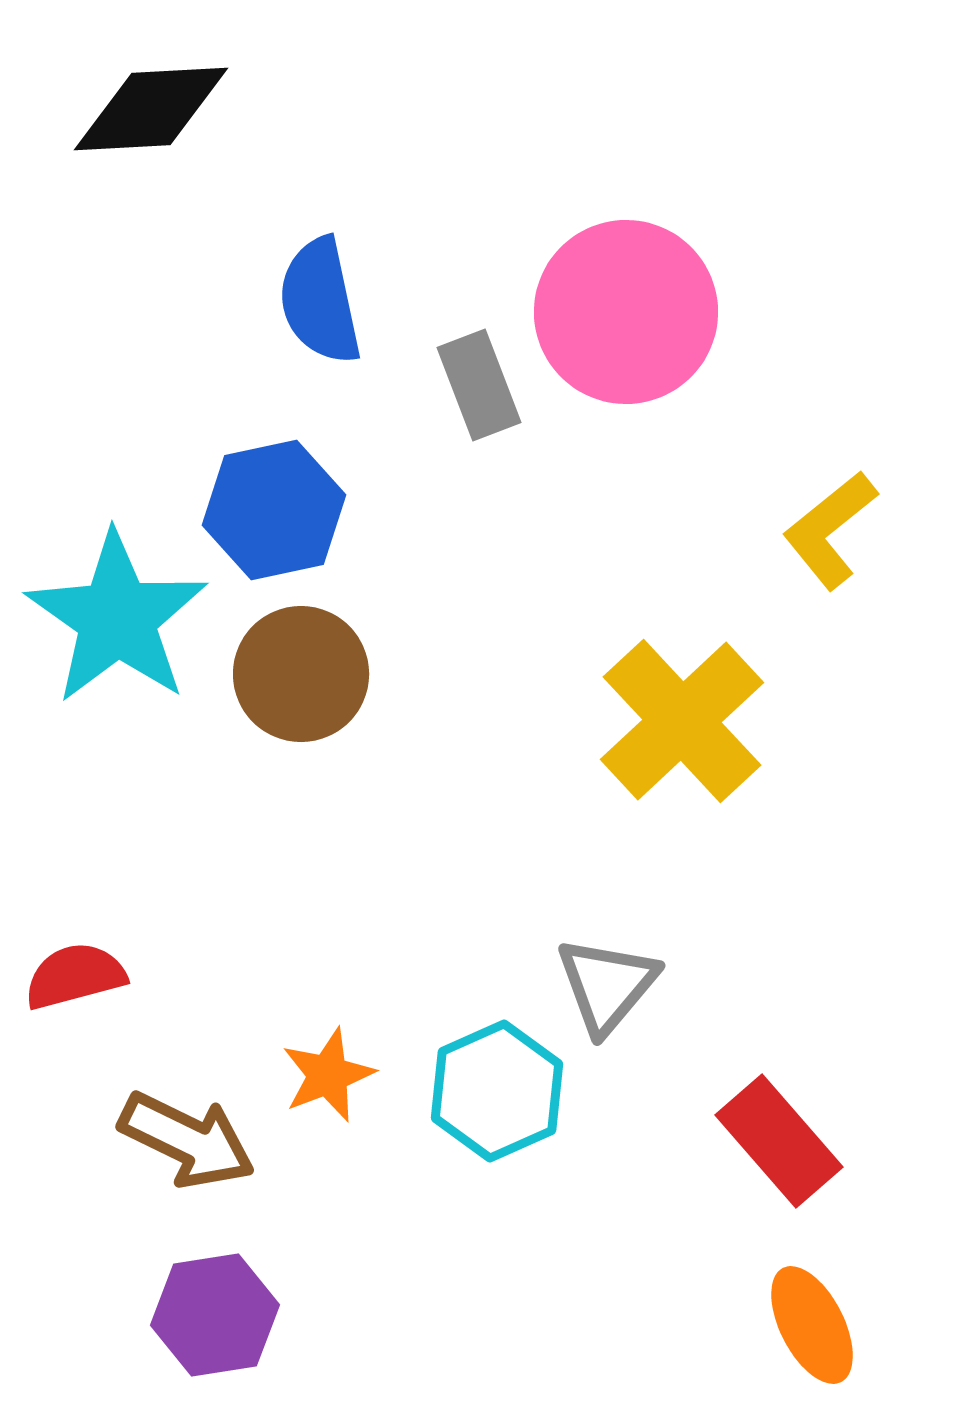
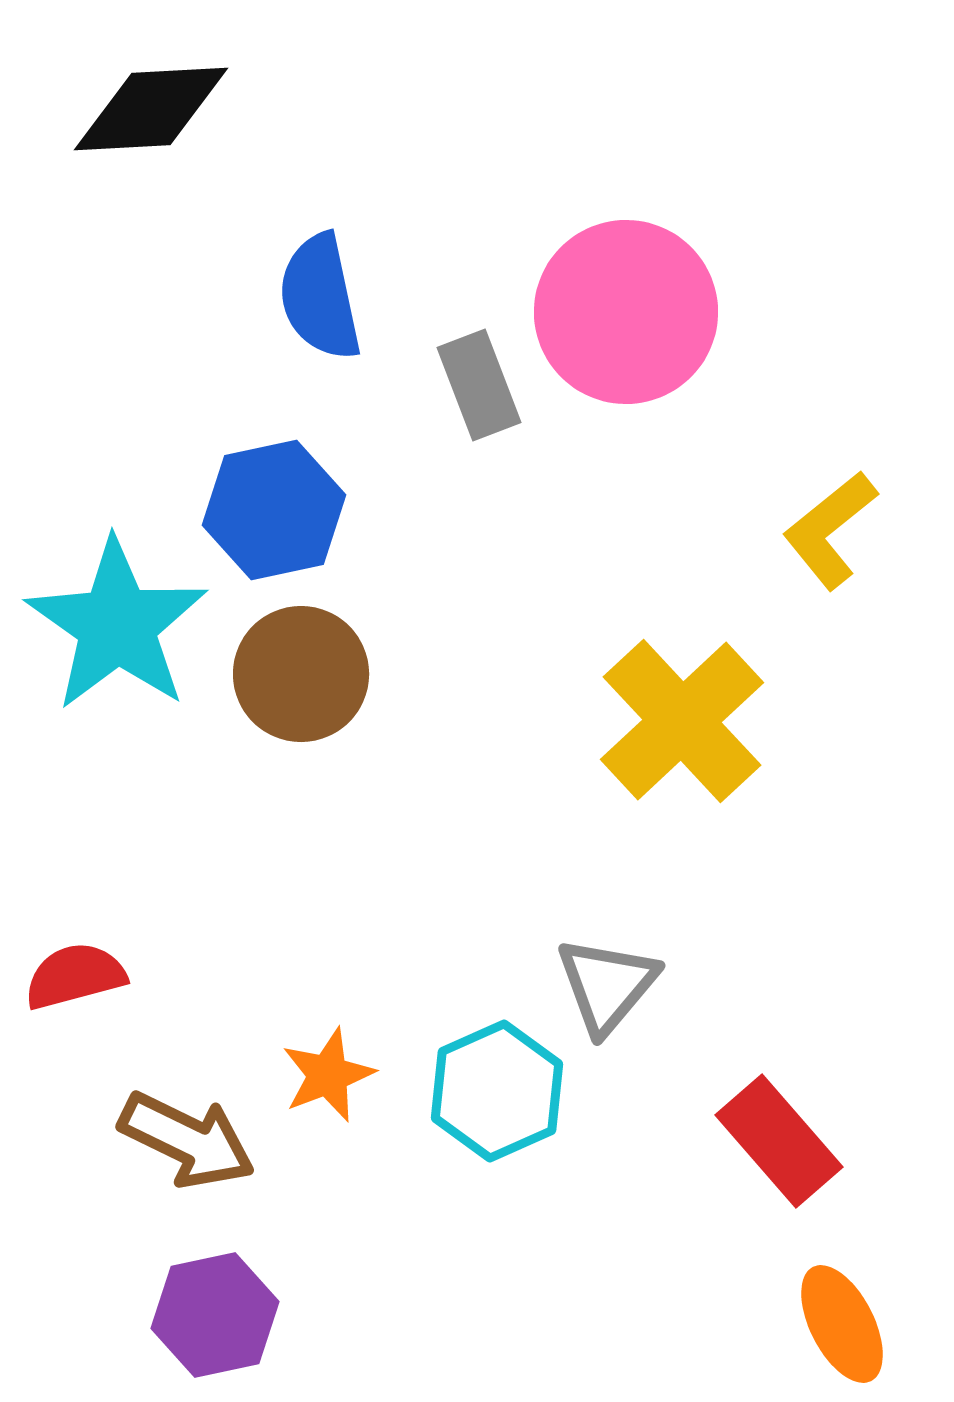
blue semicircle: moved 4 px up
cyan star: moved 7 px down
purple hexagon: rotated 3 degrees counterclockwise
orange ellipse: moved 30 px right, 1 px up
